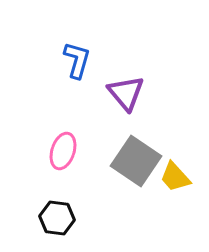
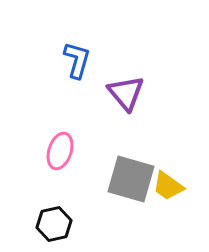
pink ellipse: moved 3 px left
gray square: moved 5 px left, 18 px down; rotated 18 degrees counterclockwise
yellow trapezoid: moved 7 px left, 9 px down; rotated 12 degrees counterclockwise
black hexagon: moved 3 px left, 6 px down; rotated 20 degrees counterclockwise
